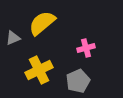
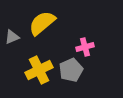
gray triangle: moved 1 px left, 1 px up
pink cross: moved 1 px left, 1 px up
gray pentagon: moved 7 px left, 11 px up
